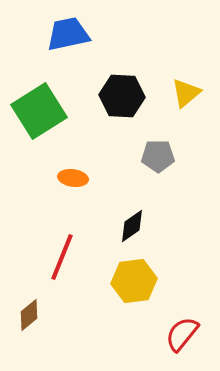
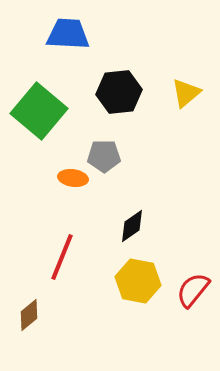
blue trapezoid: rotated 15 degrees clockwise
black hexagon: moved 3 px left, 4 px up; rotated 9 degrees counterclockwise
green square: rotated 18 degrees counterclockwise
gray pentagon: moved 54 px left
yellow hexagon: moved 4 px right; rotated 18 degrees clockwise
red semicircle: moved 11 px right, 44 px up
